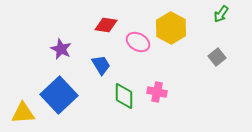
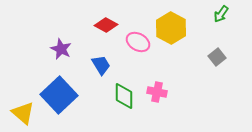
red diamond: rotated 20 degrees clockwise
yellow triangle: rotated 45 degrees clockwise
